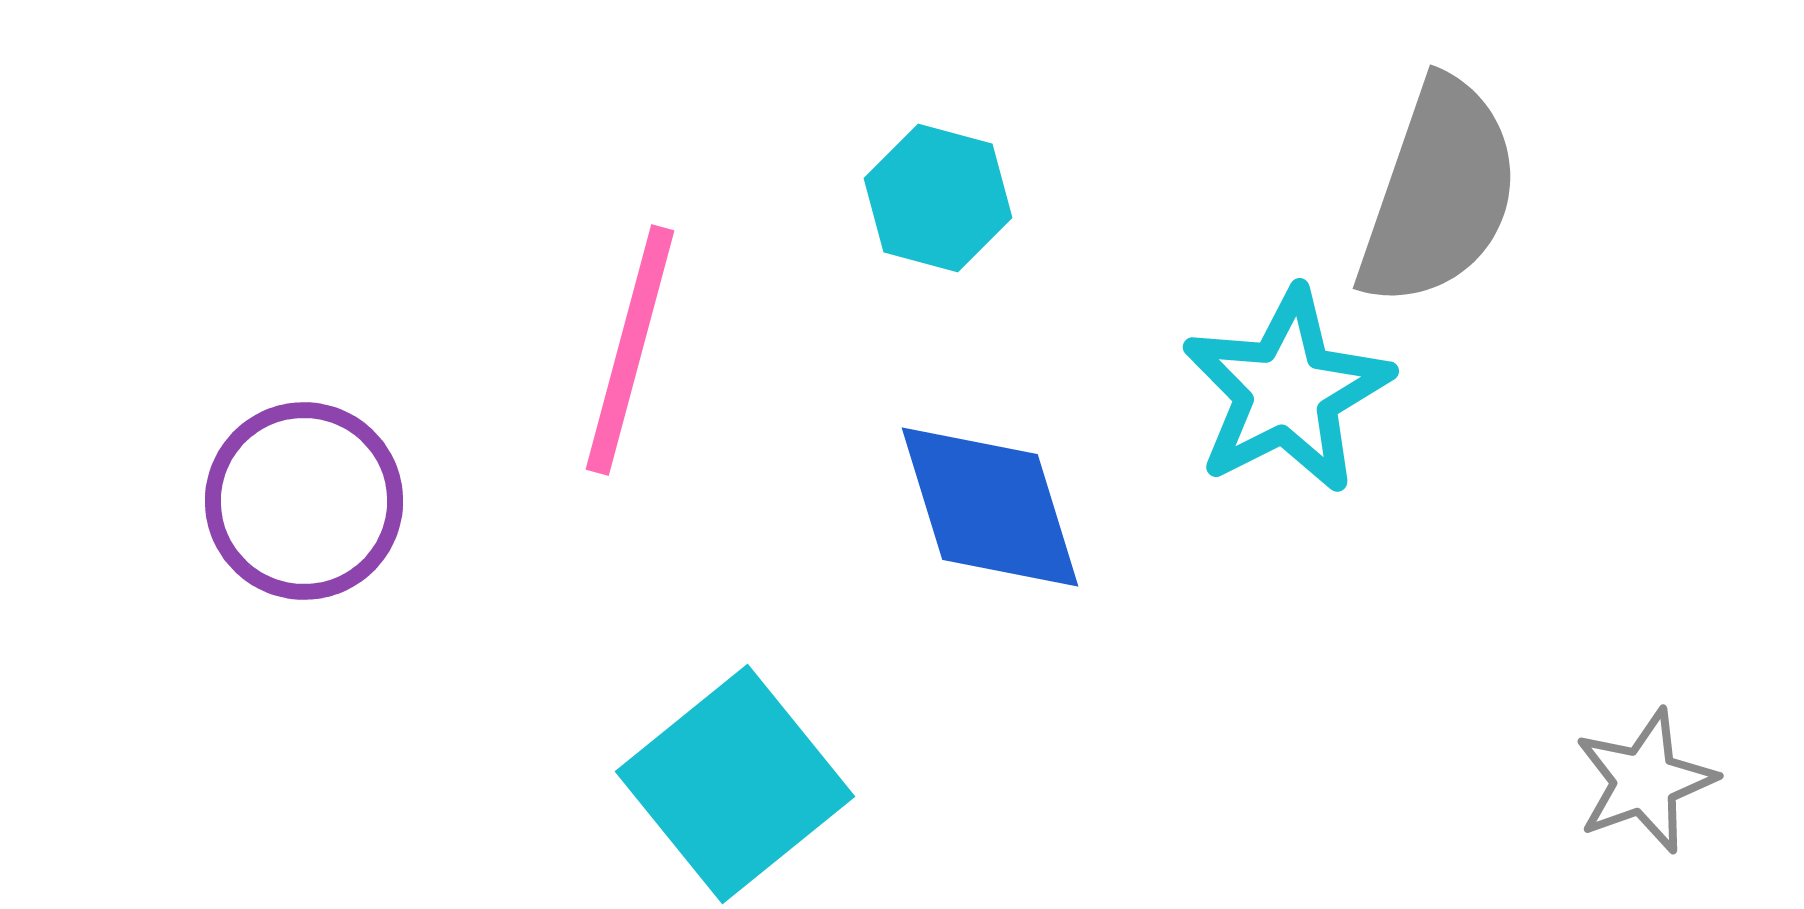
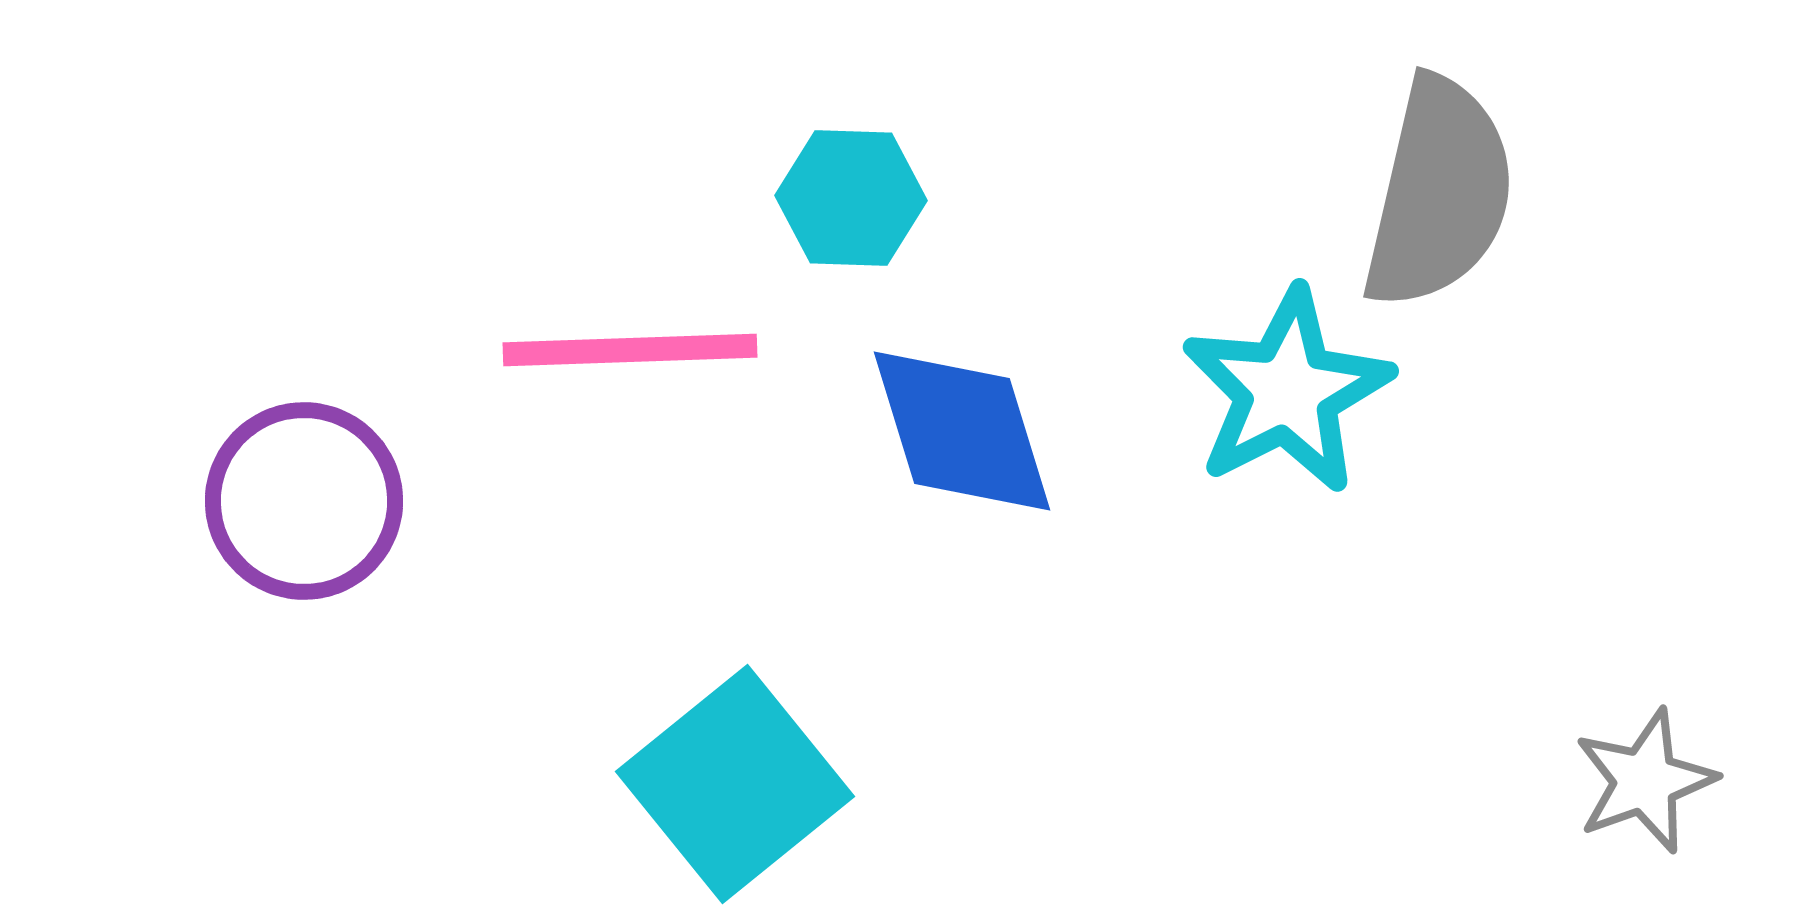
gray semicircle: rotated 6 degrees counterclockwise
cyan hexagon: moved 87 px left; rotated 13 degrees counterclockwise
pink line: rotated 73 degrees clockwise
blue diamond: moved 28 px left, 76 px up
